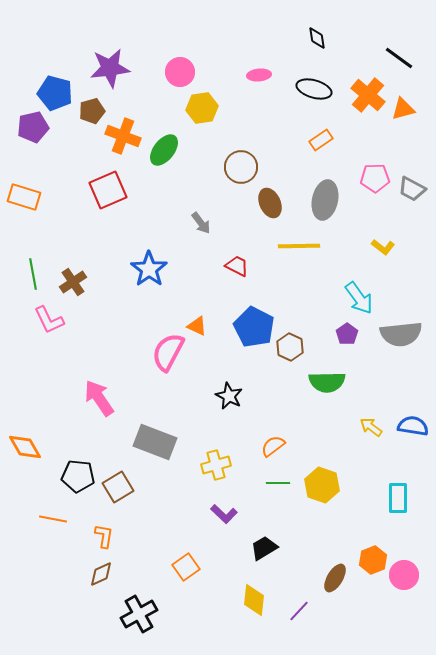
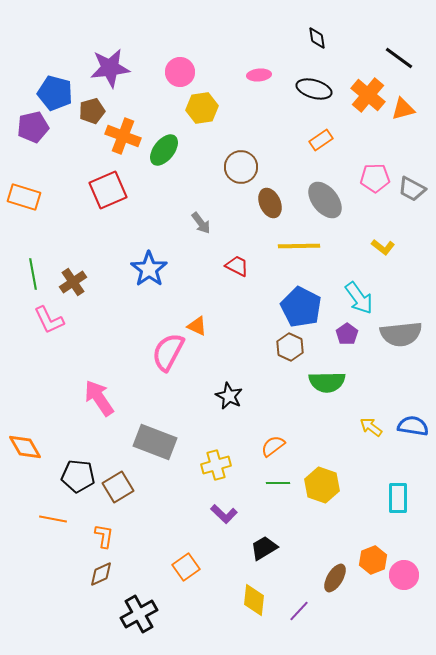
gray ellipse at (325, 200): rotated 51 degrees counterclockwise
blue pentagon at (254, 327): moved 47 px right, 20 px up
